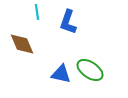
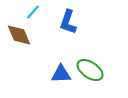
cyan line: moved 4 px left; rotated 49 degrees clockwise
brown diamond: moved 3 px left, 9 px up
blue triangle: rotated 15 degrees counterclockwise
